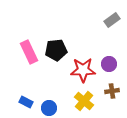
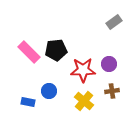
gray rectangle: moved 2 px right, 2 px down
pink rectangle: rotated 20 degrees counterclockwise
blue rectangle: moved 2 px right; rotated 16 degrees counterclockwise
blue circle: moved 17 px up
